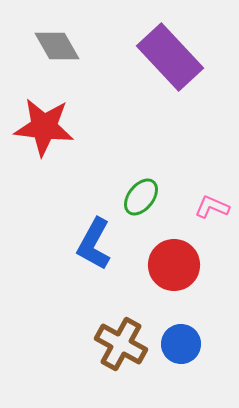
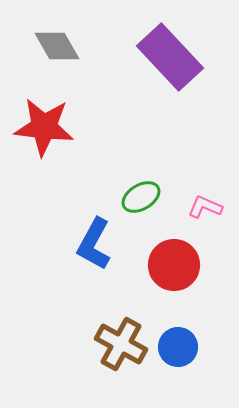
green ellipse: rotated 21 degrees clockwise
pink L-shape: moved 7 px left
blue circle: moved 3 px left, 3 px down
